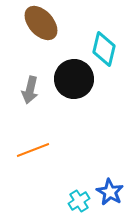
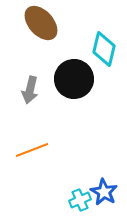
orange line: moved 1 px left
blue star: moved 6 px left
cyan cross: moved 1 px right, 1 px up; rotated 10 degrees clockwise
